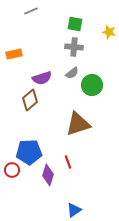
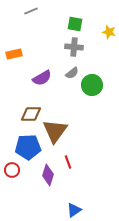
purple semicircle: rotated 12 degrees counterclockwise
brown diamond: moved 1 px right, 14 px down; rotated 40 degrees clockwise
brown triangle: moved 23 px left, 7 px down; rotated 36 degrees counterclockwise
blue pentagon: moved 1 px left, 5 px up
